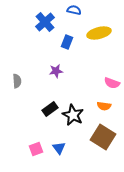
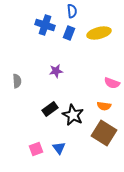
blue semicircle: moved 2 px left, 1 px down; rotated 72 degrees clockwise
blue cross: moved 3 px down; rotated 30 degrees counterclockwise
blue rectangle: moved 2 px right, 9 px up
brown square: moved 1 px right, 4 px up
